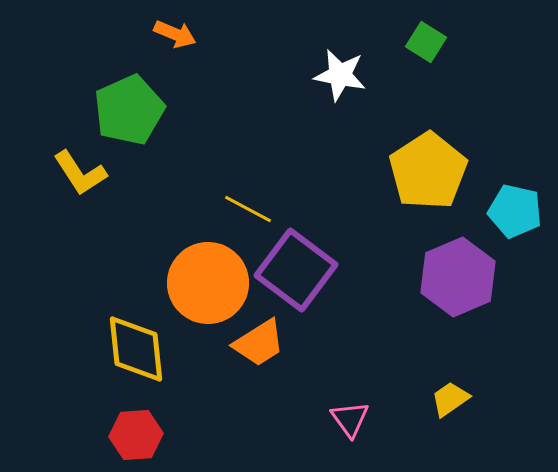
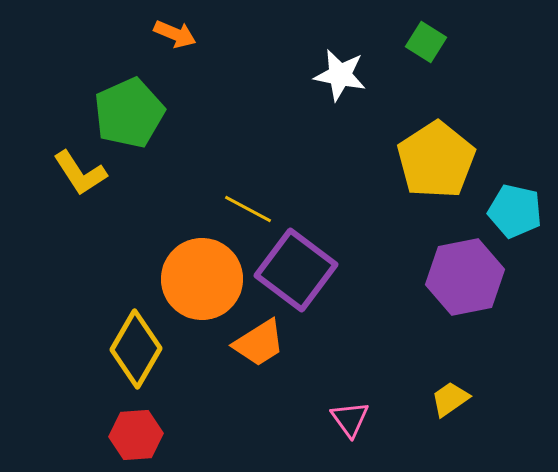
green pentagon: moved 3 px down
yellow pentagon: moved 8 px right, 11 px up
purple hexagon: moved 7 px right; rotated 12 degrees clockwise
orange circle: moved 6 px left, 4 px up
yellow diamond: rotated 36 degrees clockwise
